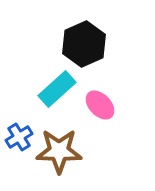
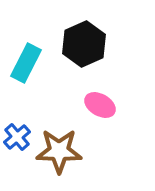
cyan rectangle: moved 31 px left, 26 px up; rotated 21 degrees counterclockwise
pink ellipse: rotated 16 degrees counterclockwise
blue cross: moved 2 px left; rotated 8 degrees counterclockwise
